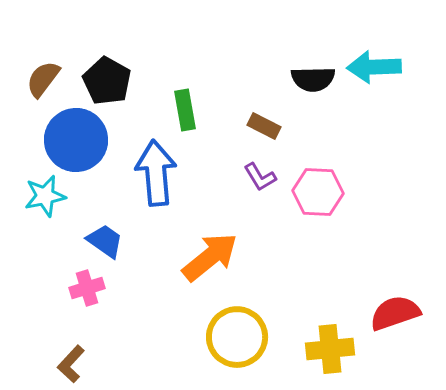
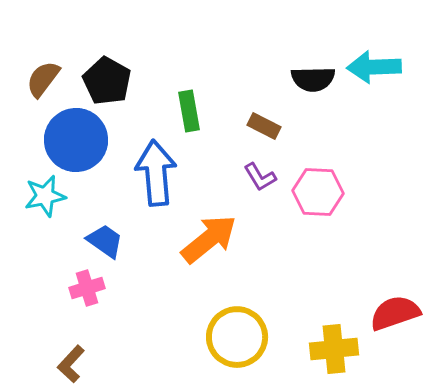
green rectangle: moved 4 px right, 1 px down
orange arrow: moved 1 px left, 18 px up
yellow cross: moved 4 px right
